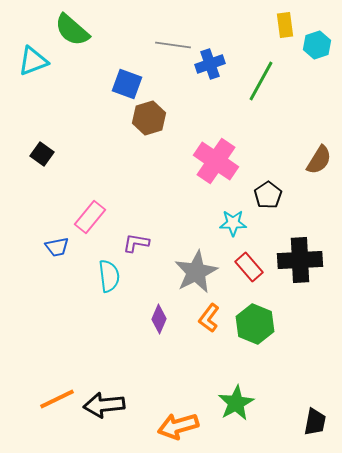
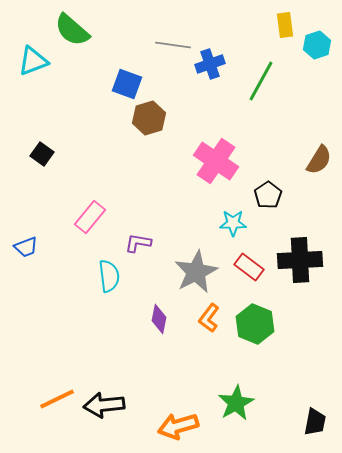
purple L-shape: moved 2 px right
blue trapezoid: moved 31 px left; rotated 10 degrees counterclockwise
red rectangle: rotated 12 degrees counterclockwise
purple diamond: rotated 12 degrees counterclockwise
